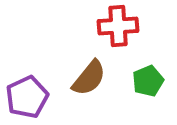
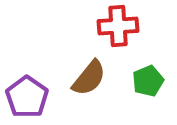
purple pentagon: rotated 12 degrees counterclockwise
